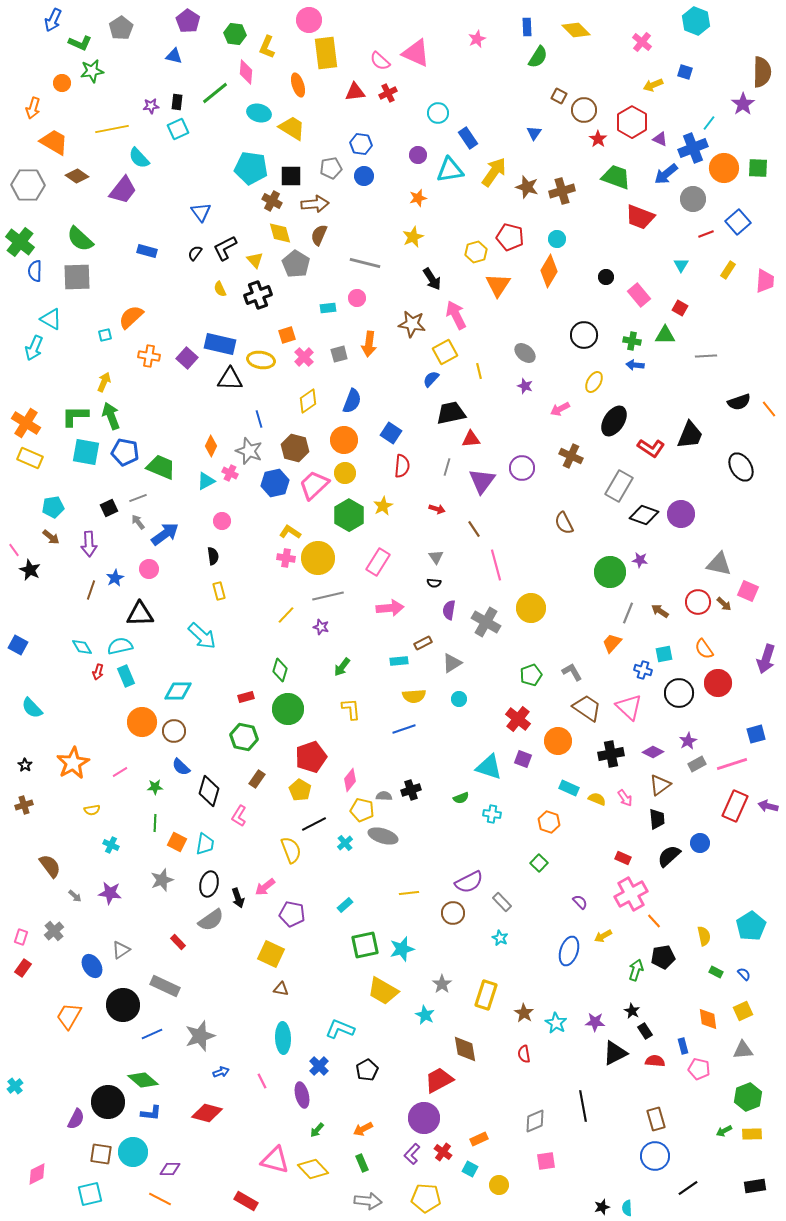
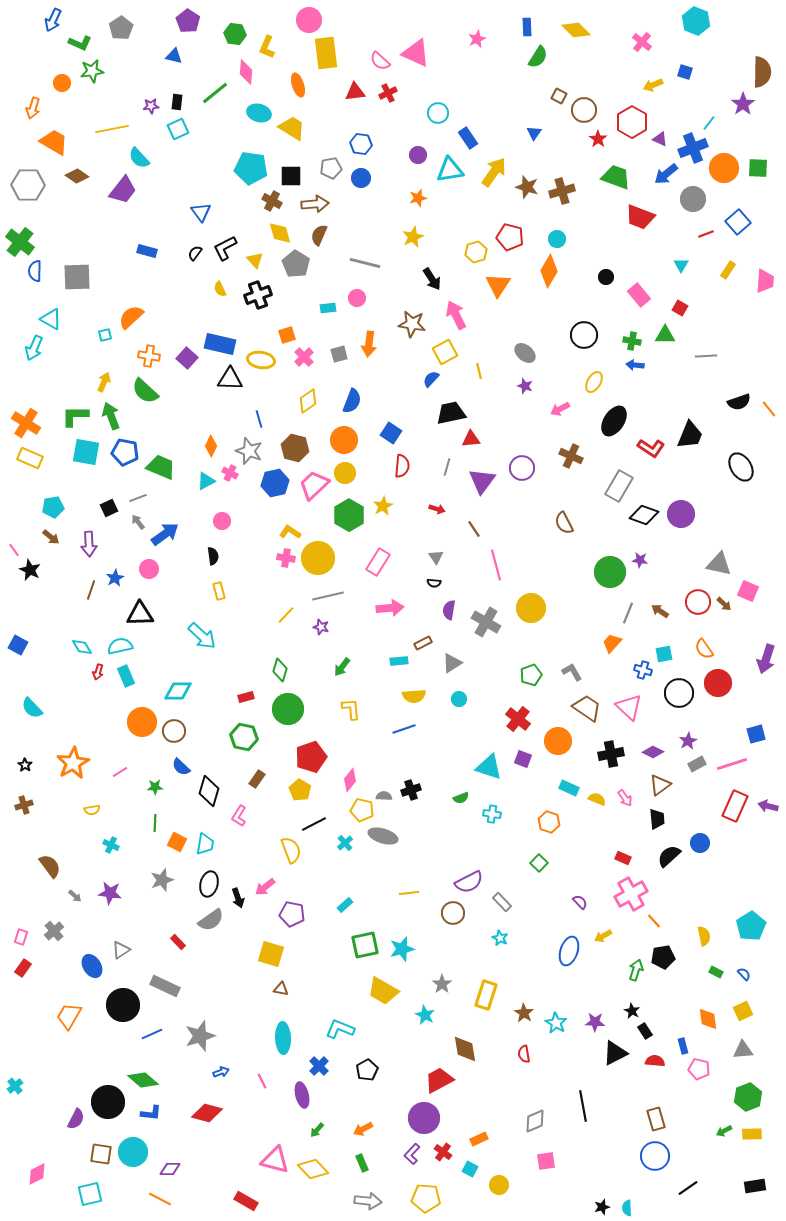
blue circle at (364, 176): moved 3 px left, 2 px down
green semicircle at (80, 239): moved 65 px right, 152 px down
yellow square at (271, 954): rotated 8 degrees counterclockwise
